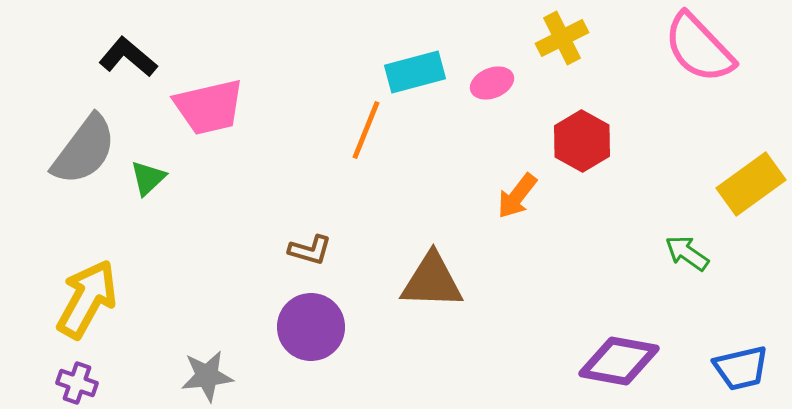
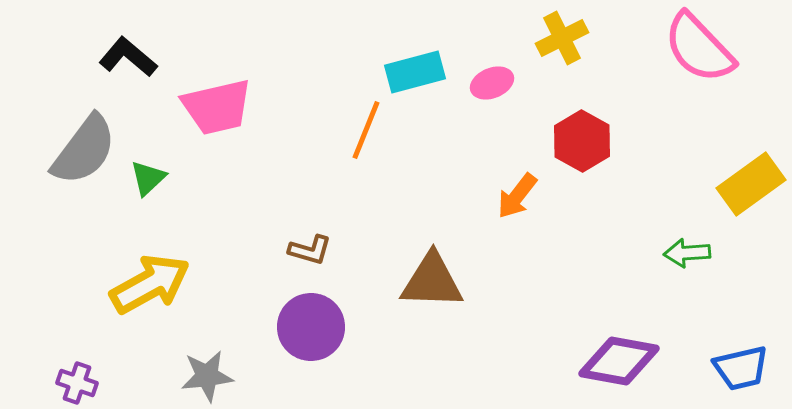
pink trapezoid: moved 8 px right
green arrow: rotated 39 degrees counterclockwise
yellow arrow: moved 63 px right, 15 px up; rotated 32 degrees clockwise
